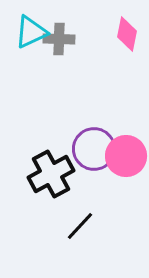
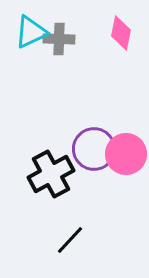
pink diamond: moved 6 px left, 1 px up
pink circle: moved 2 px up
black line: moved 10 px left, 14 px down
